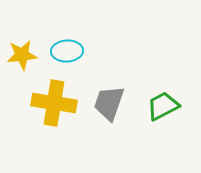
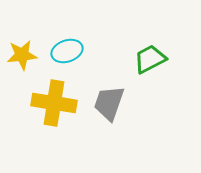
cyan ellipse: rotated 16 degrees counterclockwise
green trapezoid: moved 13 px left, 47 px up
